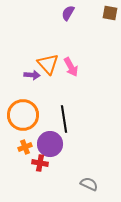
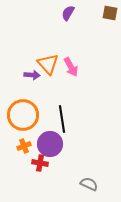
black line: moved 2 px left
orange cross: moved 1 px left, 1 px up
